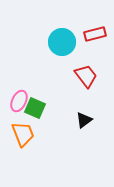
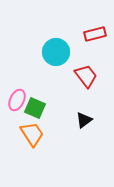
cyan circle: moved 6 px left, 10 px down
pink ellipse: moved 2 px left, 1 px up
orange trapezoid: moved 9 px right; rotated 12 degrees counterclockwise
